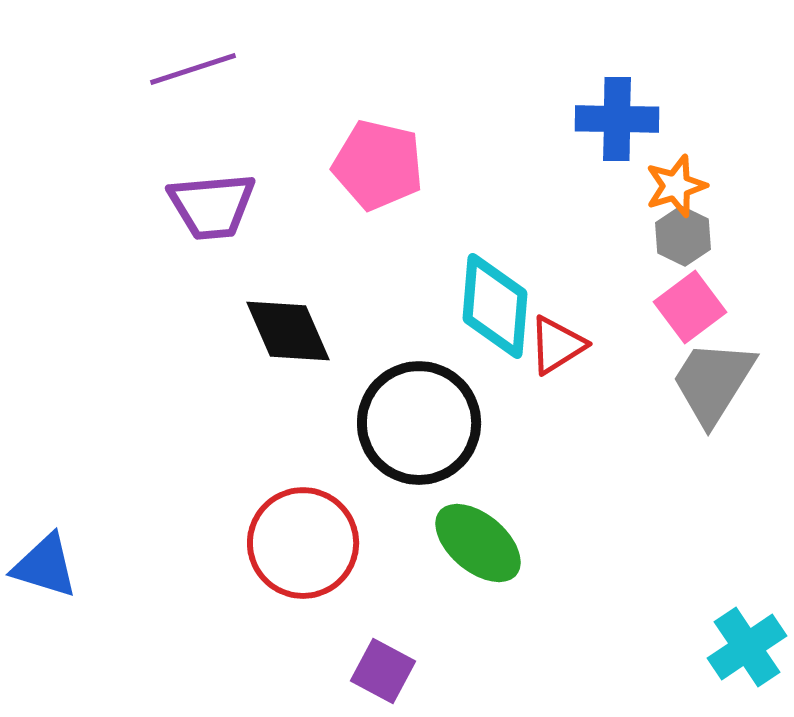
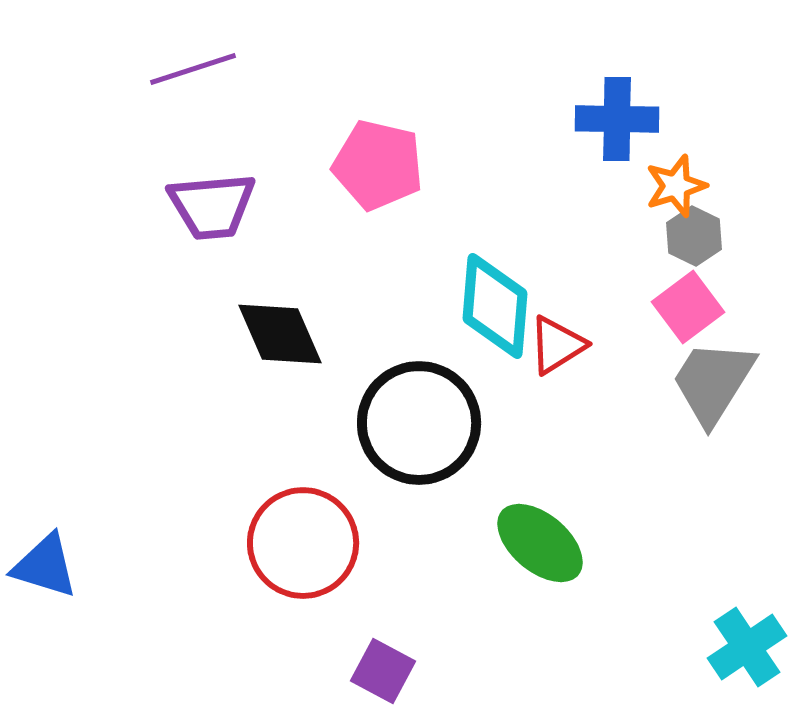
gray hexagon: moved 11 px right
pink square: moved 2 px left
black diamond: moved 8 px left, 3 px down
green ellipse: moved 62 px right
